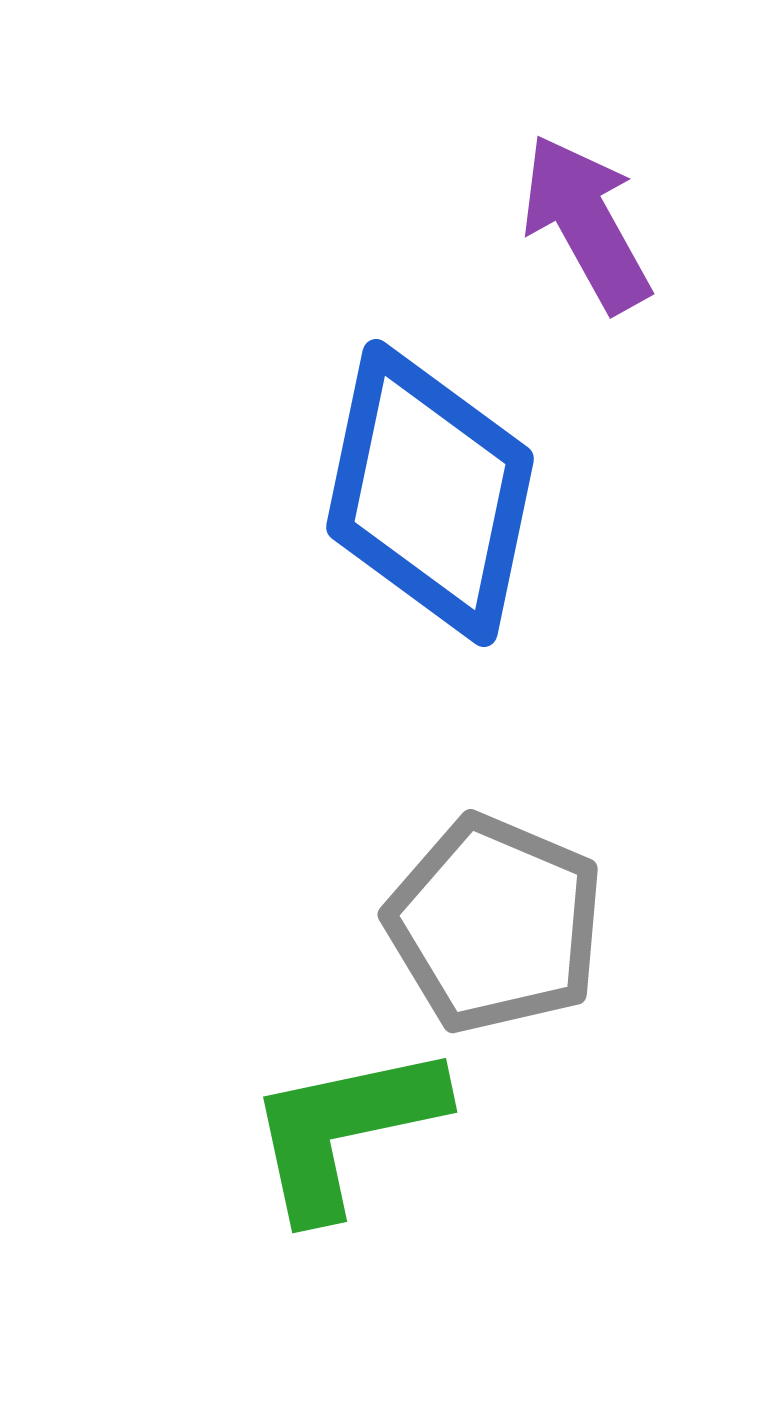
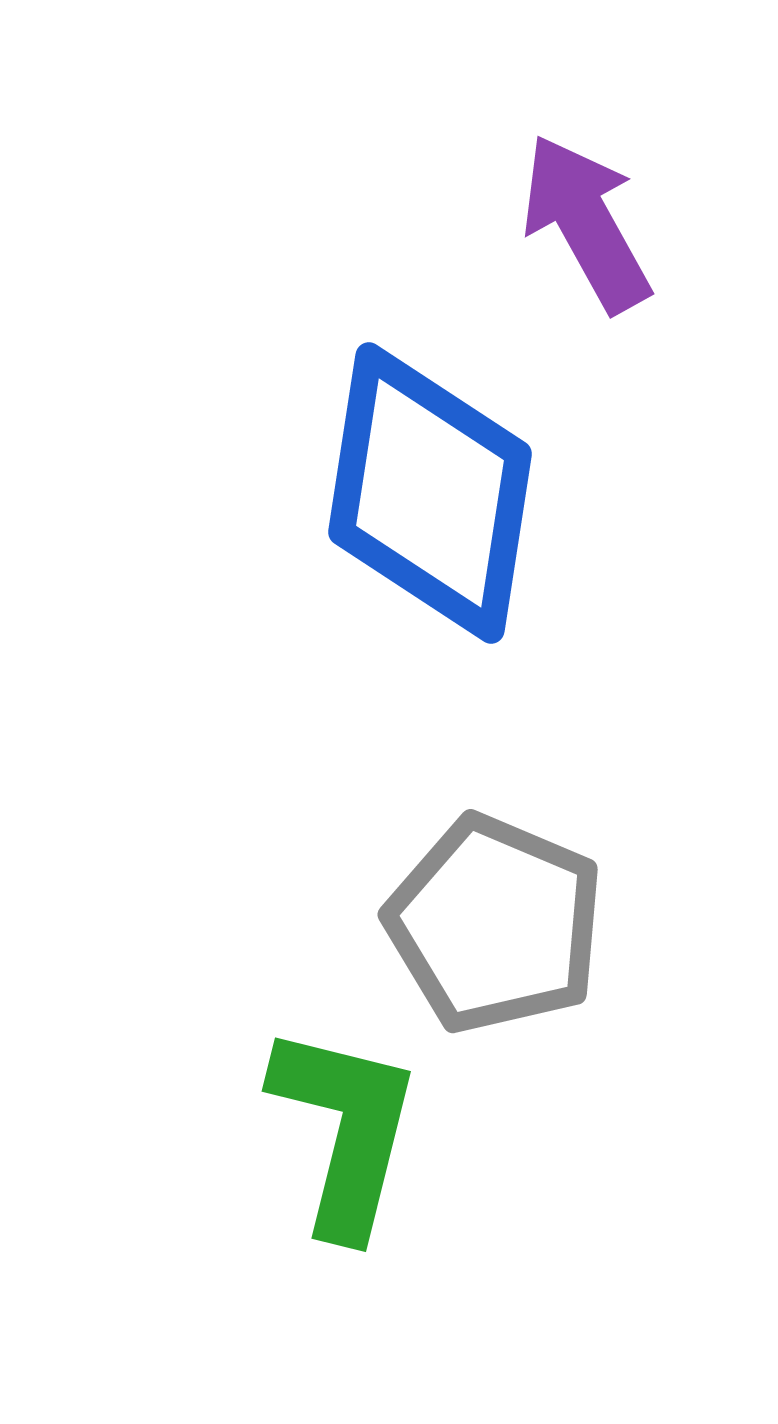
blue diamond: rotated 3 degrees counterclockwise
green L-shape: rotated 116 degrees clockwise
